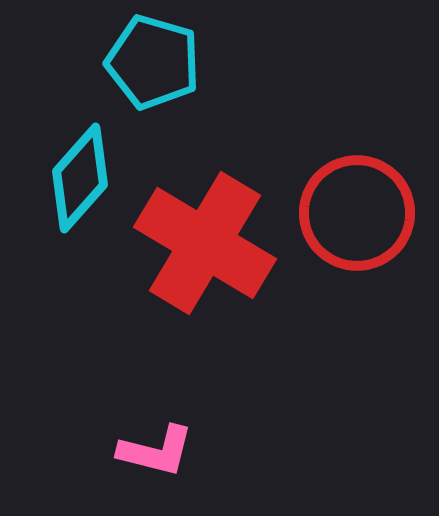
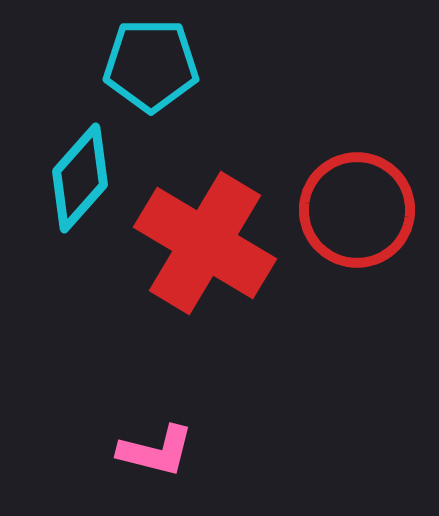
cyan pentagon: moved 2 px left, 3 px down; rotated 16 degrees counterclockwise
red circle: moved 3 px up
